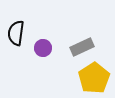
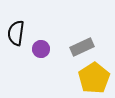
purple circle: moved 2 px left, 1 px down
